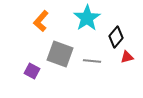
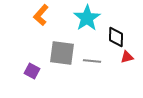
orange L-shape: moved 6 px up
black diamond: rotated 40 degrees counterclockwise
gray square: moved 2 px right, 1 px up; rotated 12 degrees counterclockwise
